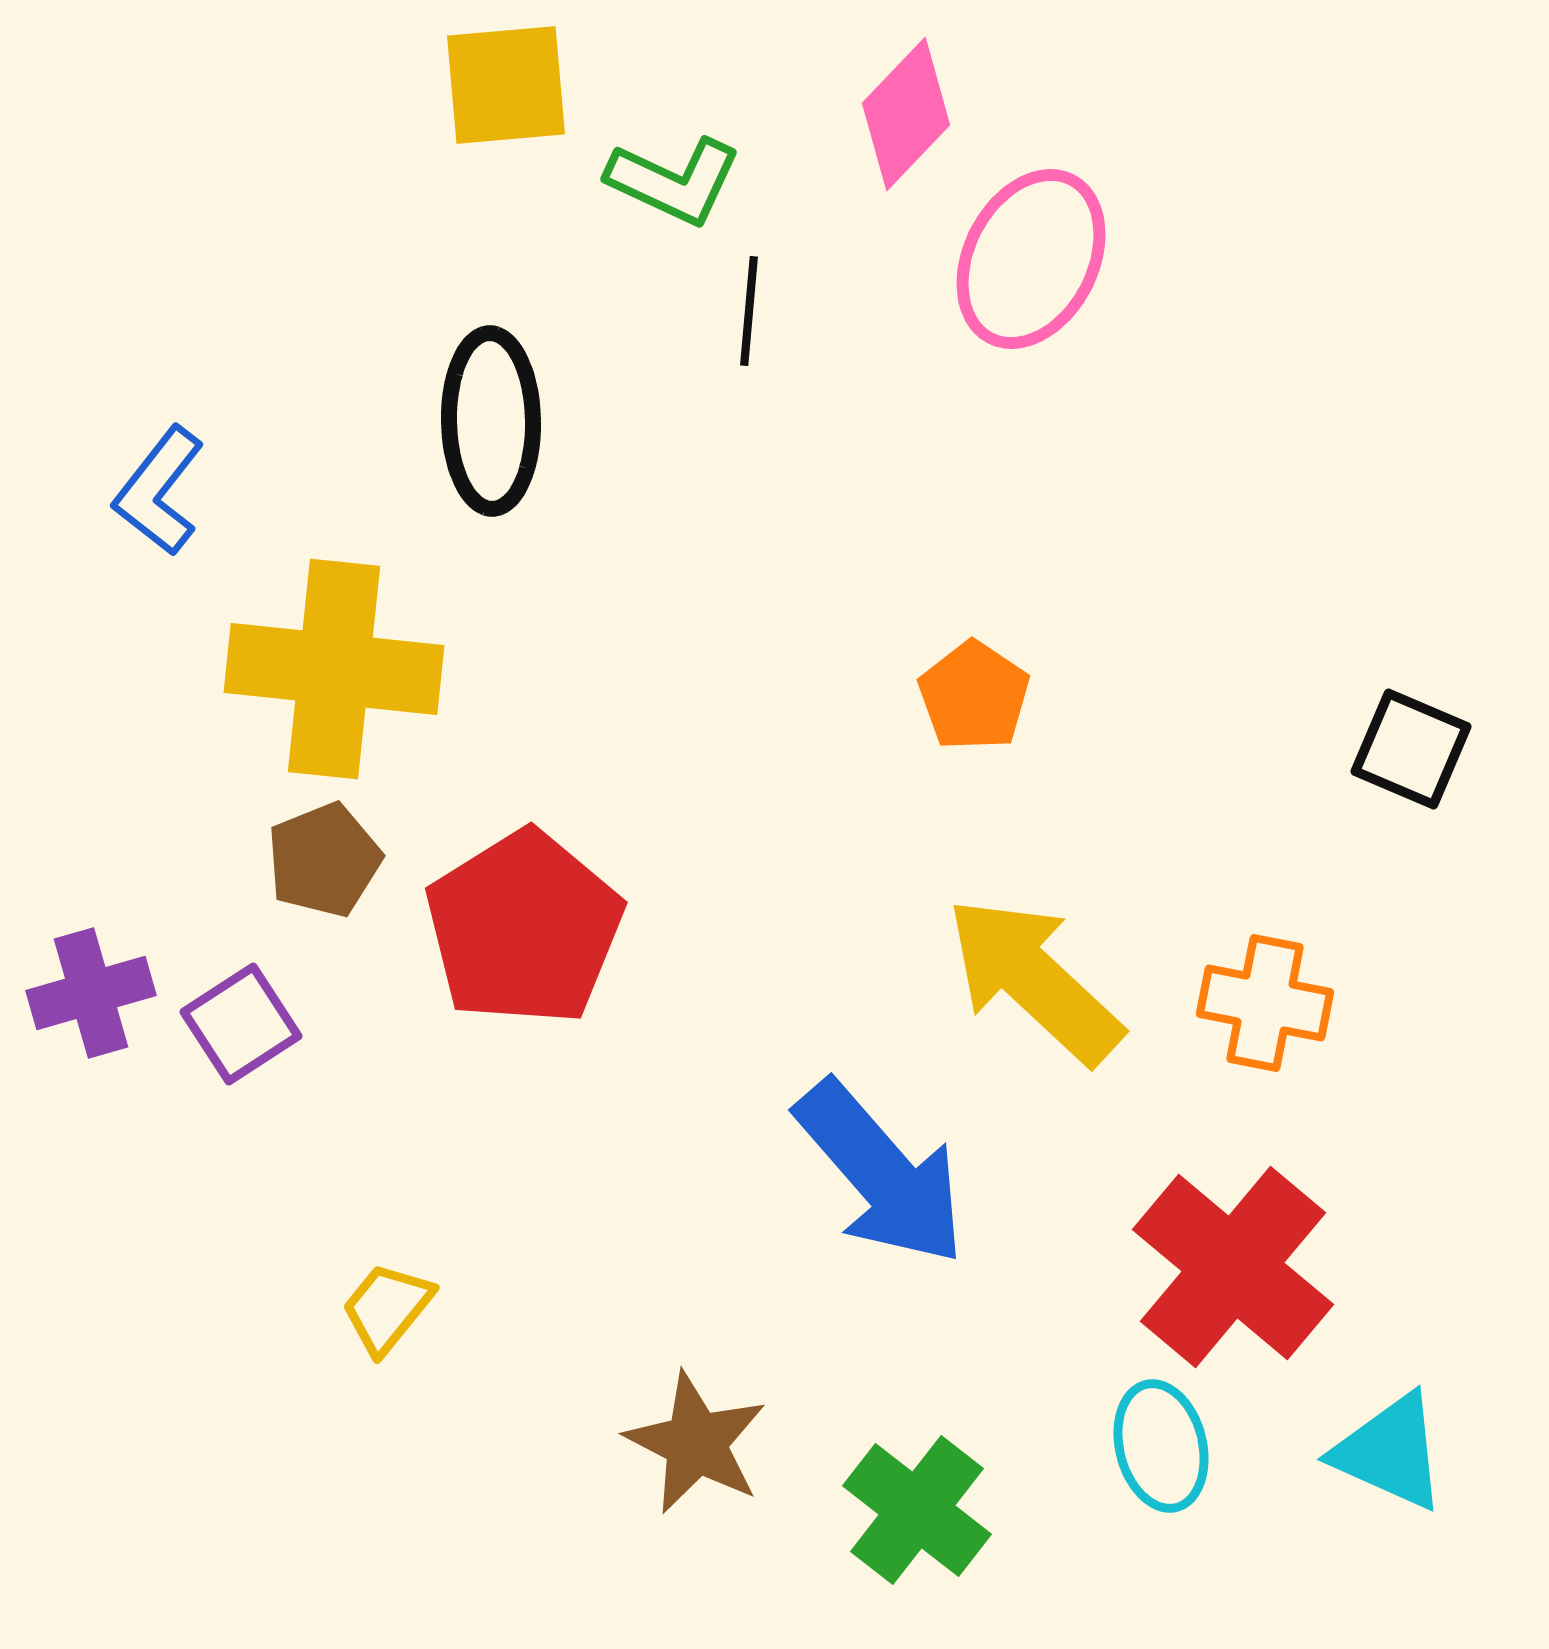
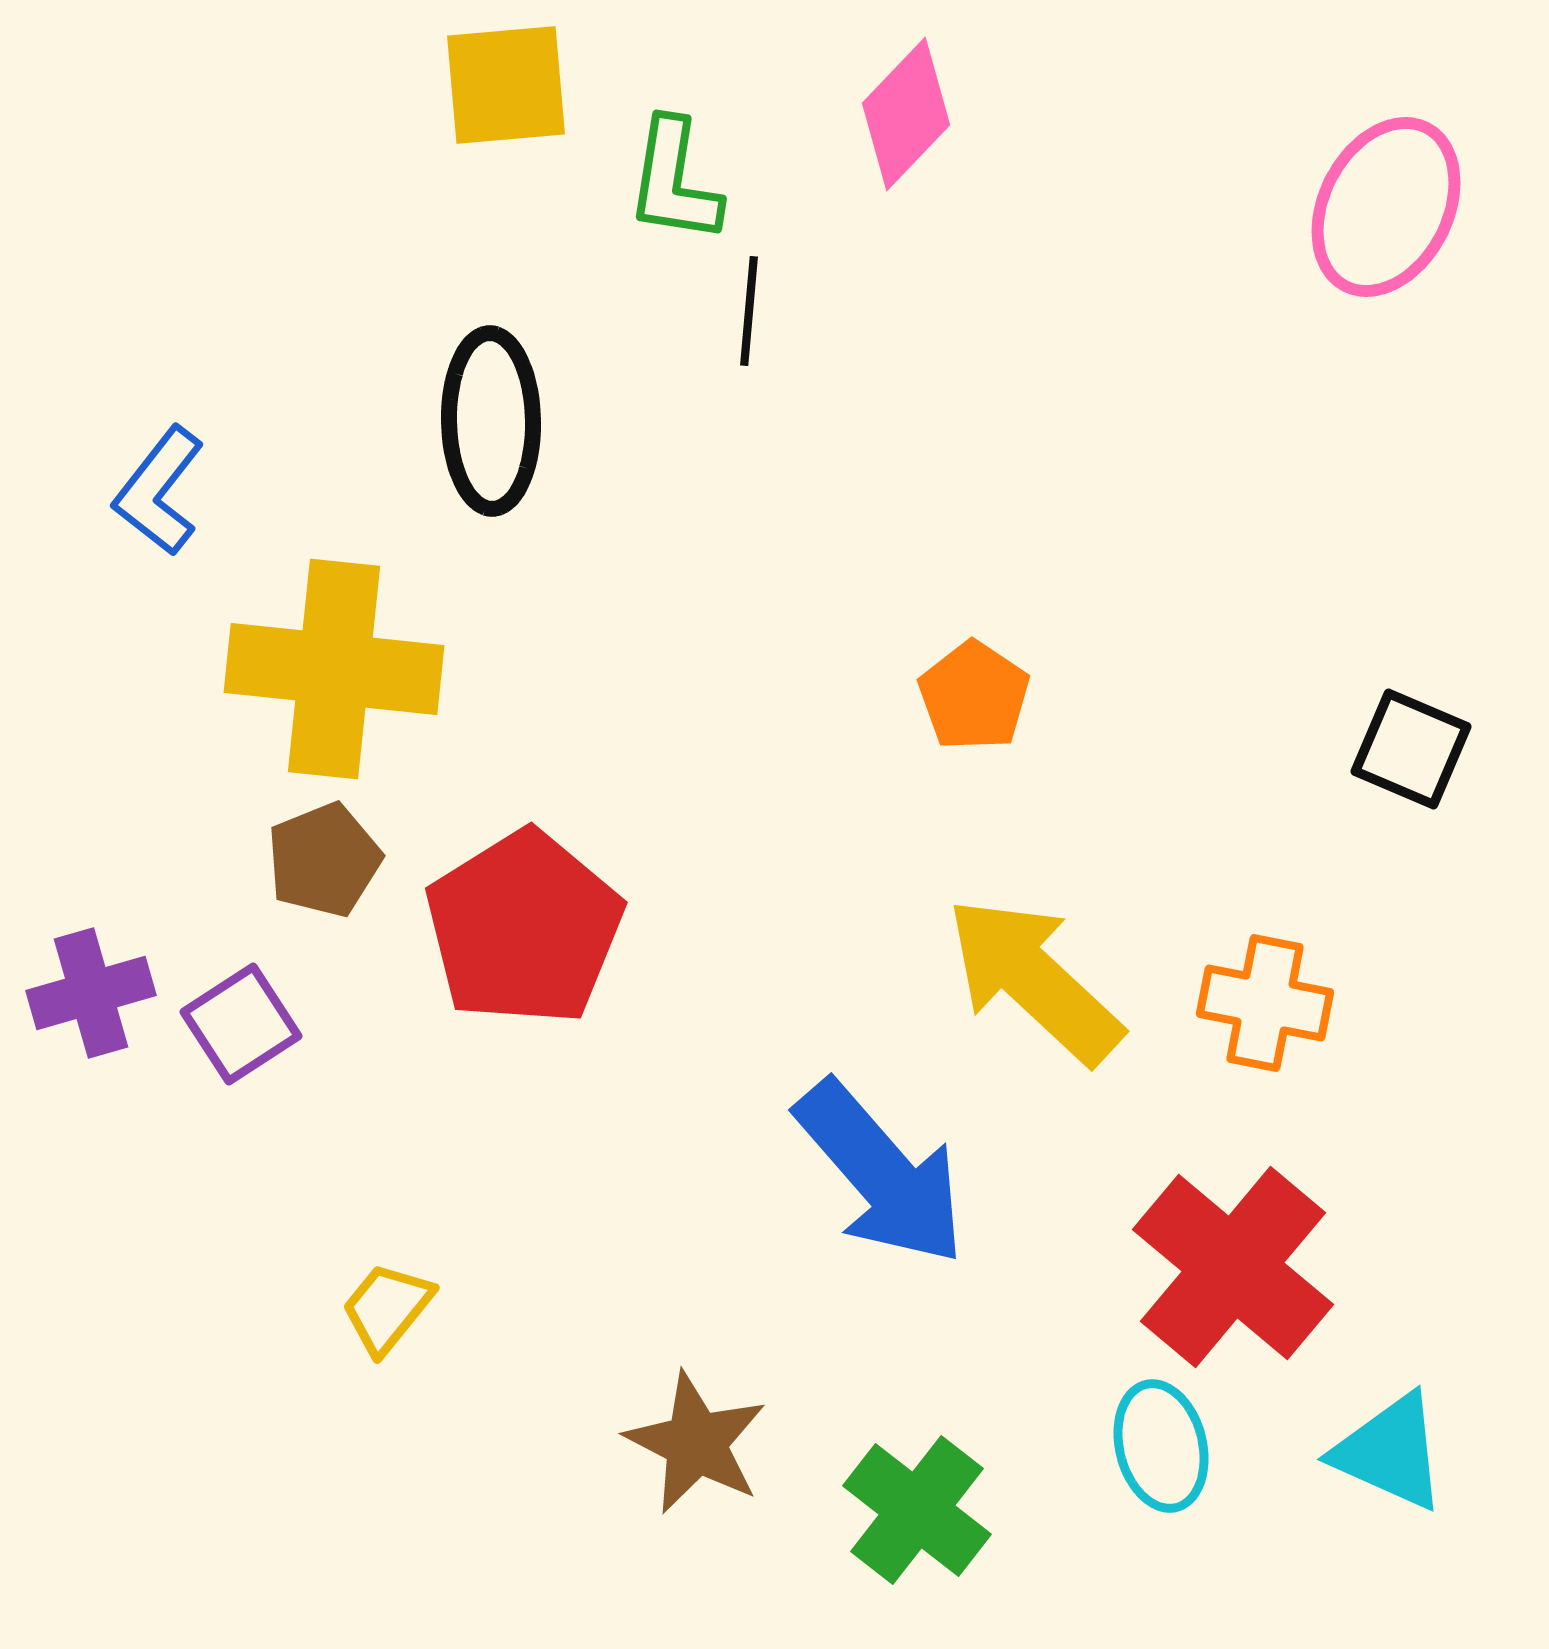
green L-shape: rotated 74 degrees clockwise
pink ellipse: moved 355 px right, 52 px up
